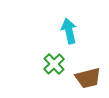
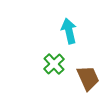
brown trapezoid: rotated 100 degrees counterclockwise
